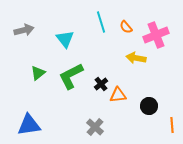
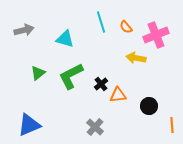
cyan triangle: rotated 36 degrees counterclockwise
blue triangle: rotated 15 degrees counterclockwise
